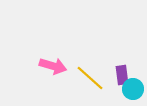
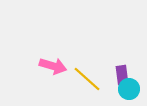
yellow line: moved 3 px left, 1 px down
cyan circle: moved 4 px left
